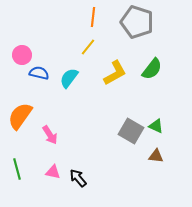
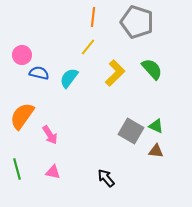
green semicircle: rotated 80 degrees counterclockwise
yellow L-shape: rotated 16 degrees counterclockwise
orange semicircle: moved 2 px right
brown triangle: moved 5 px up
black arrow: moved 28 px right
